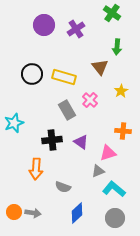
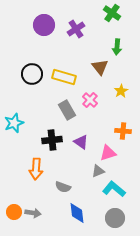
blue diamond: rotated 55 degrees counterclockwise
